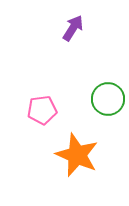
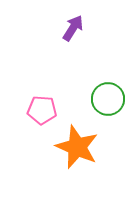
pink pentagon: rotated 12 degrees clockwise
orange star: moved 8 px up
